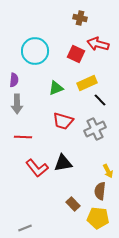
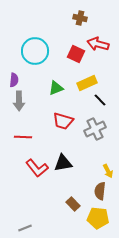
gray arrow: moved 2 px right, 3 px up
